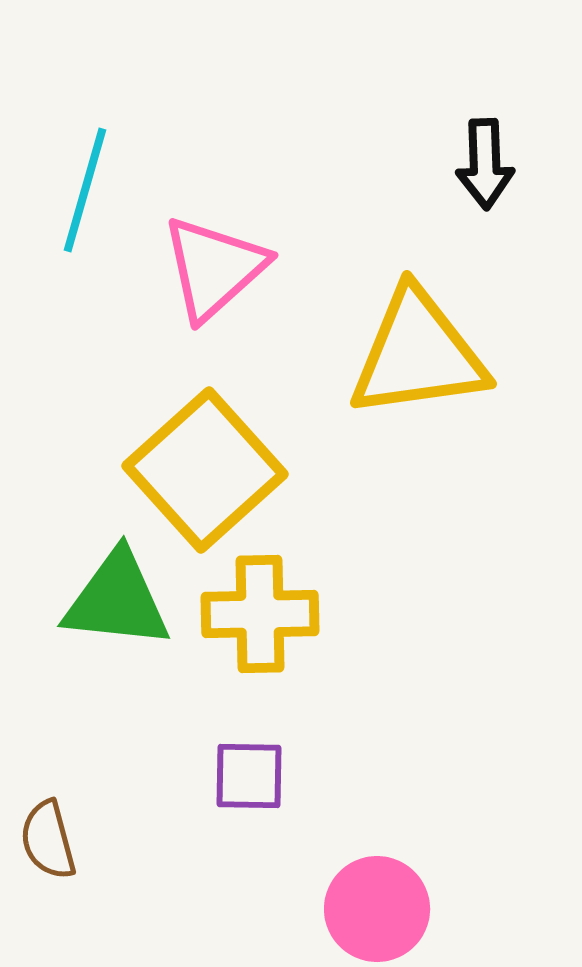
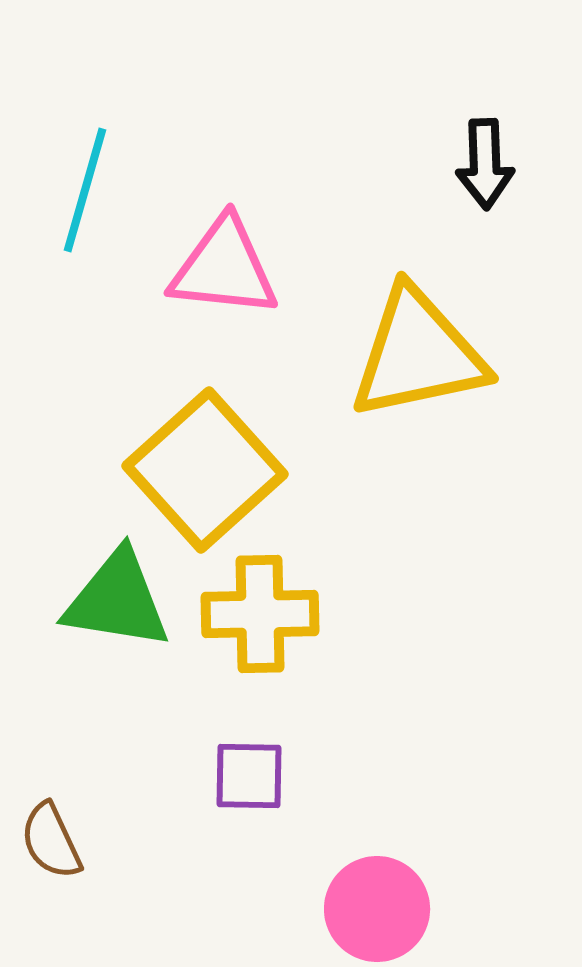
pink triangle: moved 10 px right; rotated 48 degrees clockwise
yellow triangle: rotated 4 degrees counterclockwise
green triangle: rotated 3 degrees clockwise
brown semicircle: moved 3 px right, 1 px down; rotated 10 degrees counterclockwise
